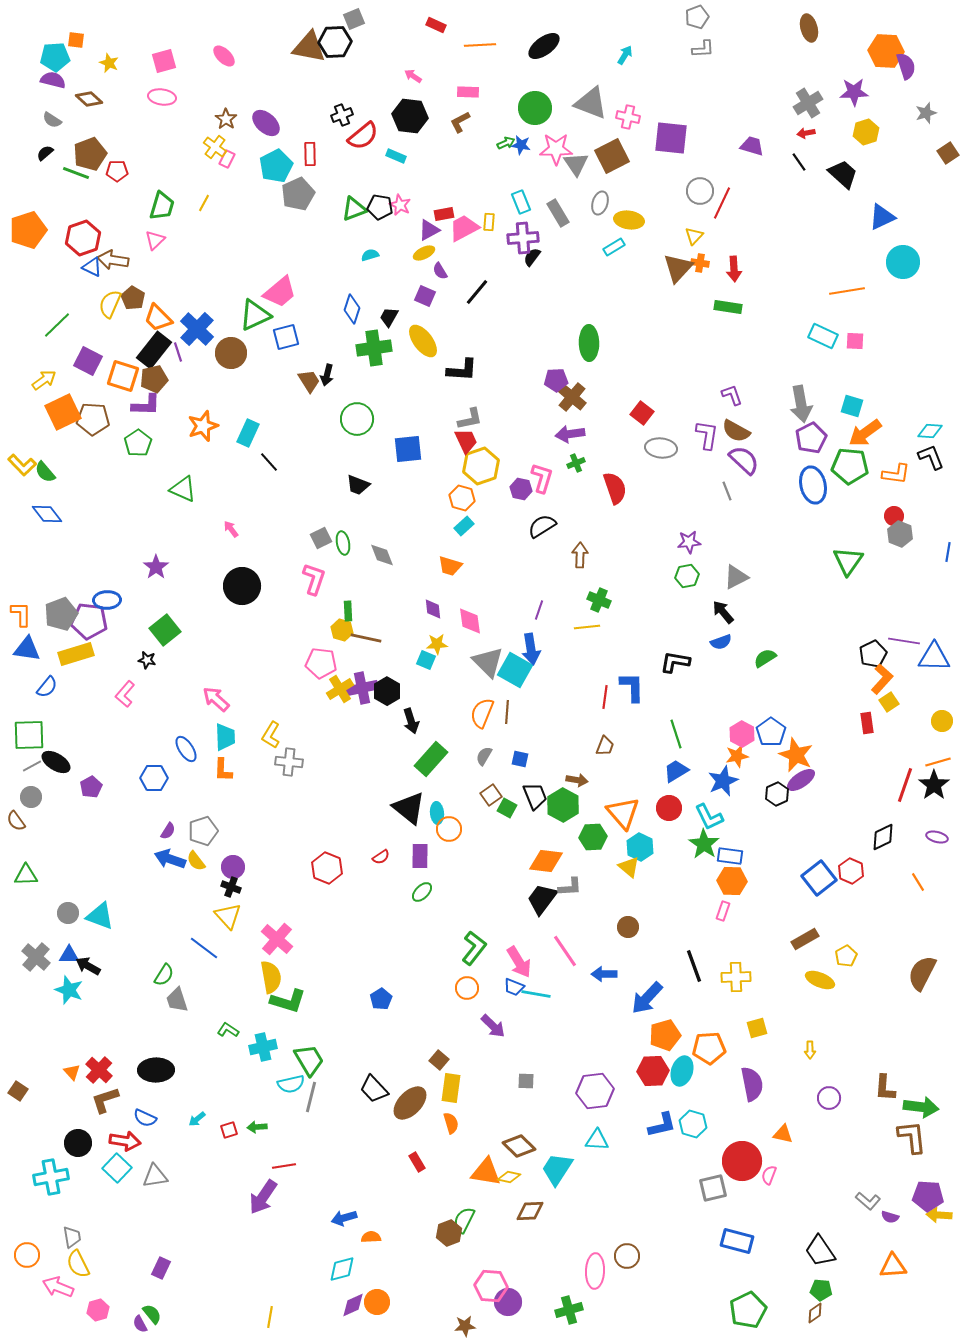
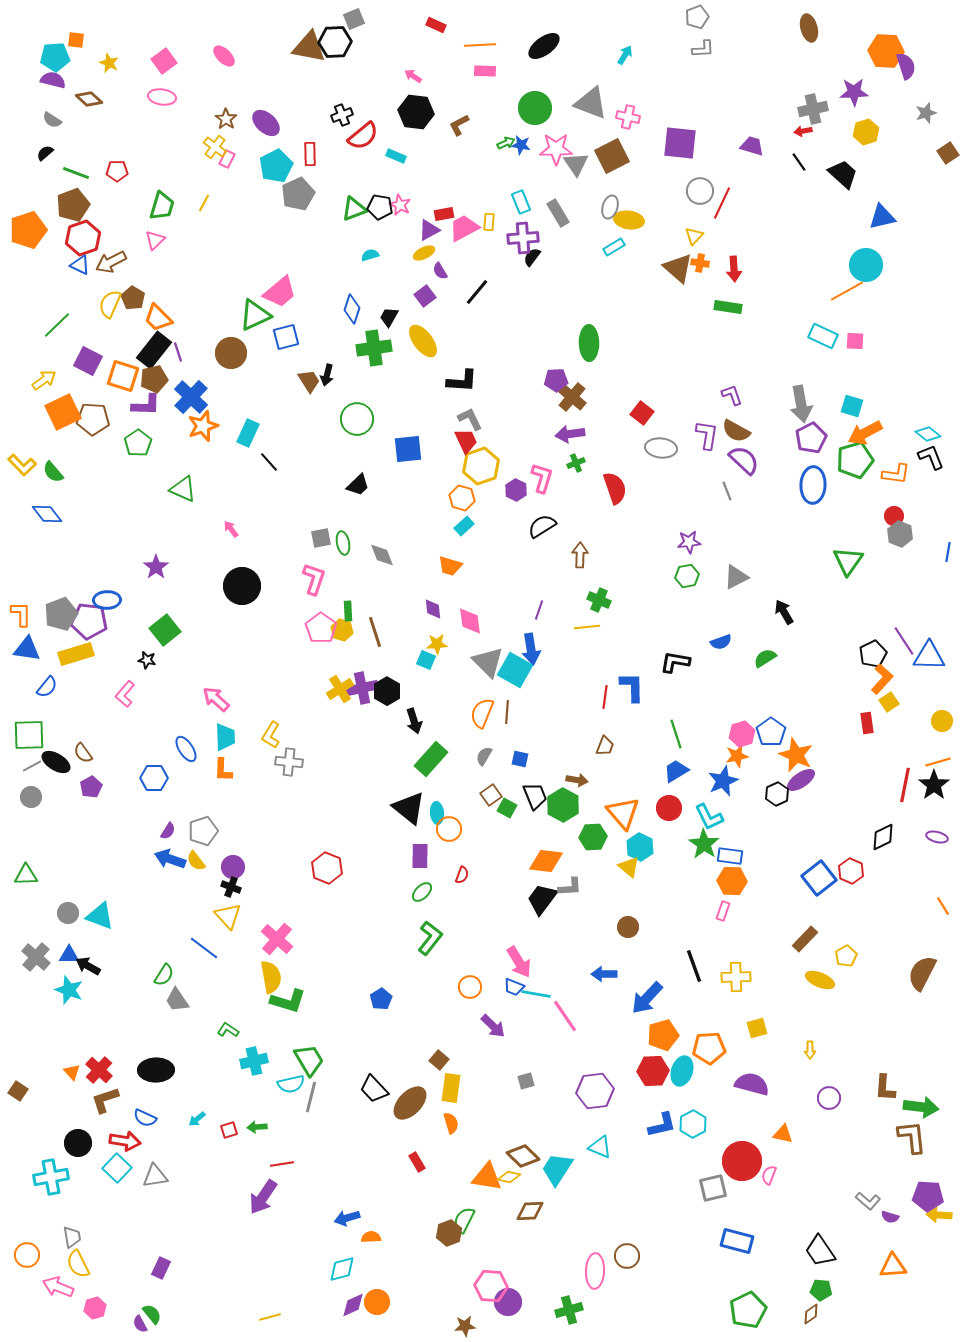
pink square at (164, 61): rotated 20 degrees counterclockwise
pink rectangle at (468, 92): moved 17 px right, 21 px up
gray cross at (808, 103): moved 5 px right, 6 px down; rotated 20 degrees clockwise
black hexagon at (410, 116): moved 6 px right, 4 px up
brown L-shape at (460, 122): moved 1 px left, 3 px down
red arrow at (806, 133): moved 3 px left, 2 px up
purple square at (671, 138): moved 9 px right, 5 px down
brown pentagon at (90, 154): moved 17 px left, 51 px down
gray ellipse at (600, 203): moved 10 px right, 4 px down
blue triangle at (882, 217): rotated 12 degrees clockwise
brown arrow at (113, 260): moved 2 px left, 2 px down; rotated 36 degrees counterclockwise
cyan circle at (903, 262): moved 37 px left, 3 px down
blue triangle at (92, 267): moved 12 px left, 2 px up
brown triangle at (678, 268): rotated 32 degrees counterclockwise
orange line at (847, 291): rotated 20 degrees counterclockwise
purple square at (425, 296): rotated 30 degrees clockwise
blue cross at (197, 329): moved 6 px left, 68 px down
black L-shape at (462, 370): moved 11 px down
gray L-shape at (470, 419): rotated 104 degrees counterclockwise
cyan diamond at (930, 431): moved 2 px left, 3 px down; rotated 35 degrees clockwise
orange arrow at (865, 433): rotated 8 degrees clockwise
green pentagon at (850, 466): moved 5 px right, 6 px up; rotated 21 degrees counterclockwise
green semicircle at (45, 472): moved 8 px right
black trapezoid at (358, 485): rotated 65 degrees counterclockwise
blue ellipse at (813, 485): rotated 15 degrees clockwise
purple hexagon at (521, 489): moved 5 px left, 1 px down; rotated 15 degrees clockwise
gray square at (321, 538): rotated 15 degrees clockwise
black arrow at (723, 612): moved 61 px right; rotated 10 degrees clockwise
brown line at (366, 638): moved 9 px right, 6 px up; rotated 60 degrees clockwise
purple line at (904, 641): rotated 48 degrees clockwise
blue triangle at (934, 657): moved 5 px left, 1 px up
pink pentagon at (321, 663): moved 35 px up; rotated 28 degrees clockwise
black arrow at (411, 721): moved 3 px right
pink hexagon at (742, 734): rotated 15 degrees clockwise
red line at (905, 785): rotated 8 degrees counterclockwise
brown semicircle at (16, 821): moved 67 px right, 68 px up
red semicircle at (381, 857): moved 81 px right, 18 px down; rotated 36 degrees counterclockwise
orange line at (918, 882): moved 25 px right, 24 px down
brown rectangle at (805, 939): rotated 16 degrees counterclockwise
green L-shape at (474, 948): moved 44 px left, 10 px up
pink line at (565, 951): moved 65 px down
orange circle at (467, 988): moved 3 px right, 1 px up
gray trapezoid at (177, 1000): rotated 16 degrees counterclockwise
orange pentagon at (665, 1035): moved 2 px left
cyan cross at (263, 1047): moved 9 px left, 14 px down
gray square at (526, 1081): rotated 18 degrees counterclockwise
purple semicircle at (752, 1084): rotated 64 degrees counterclockwise
cyan hexagon at (693, 1124): rotated 16 degrees clockwise
cyan triangle at (597, 1140): moved 3 px right, 7 px down; rotated 20 degrees clockwise
brown diamond at (519, 1146): moved 4 px right, 10 px down
red line at (284, 1166): moved 2 px left, 2 px up
orange triangle at (486, 1172): moved 1 px right, 5 px down
blue arrow at (344, 1218): moved 3 px right
pink hexagon at (98, 1310): moved 3 px left, 2 px up
brown diamond at (815, 1313): moved 4 px left, 1 px down
yellow line at (270, 1317): rotated 65 degrees clockwise
